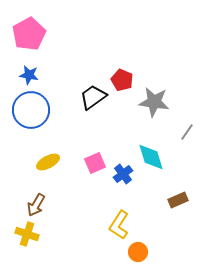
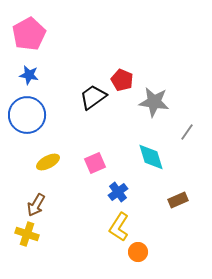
blue circle: moved 4 px left, 5 px down
blue cross: moved 5 px left, 18 px down
yellow L-shape: moved 2 px down
